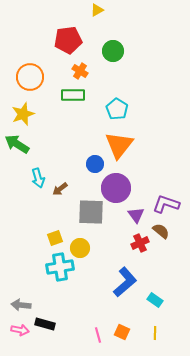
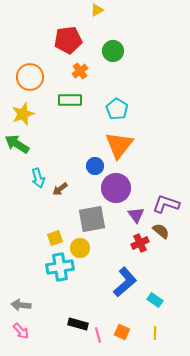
orange cross: rotated 21 degrees clockwise
green rectangle: moved 3 px left, 5 px down
blue circle: moved 2 px down
gray square: moved 1 px right, 7 px down; rotated 12 degrees counterclockwise
black rectangle: moved 33 px right
pink arrow: moved 1 px right, 1 px down; rotated 36 degrees clockwise
